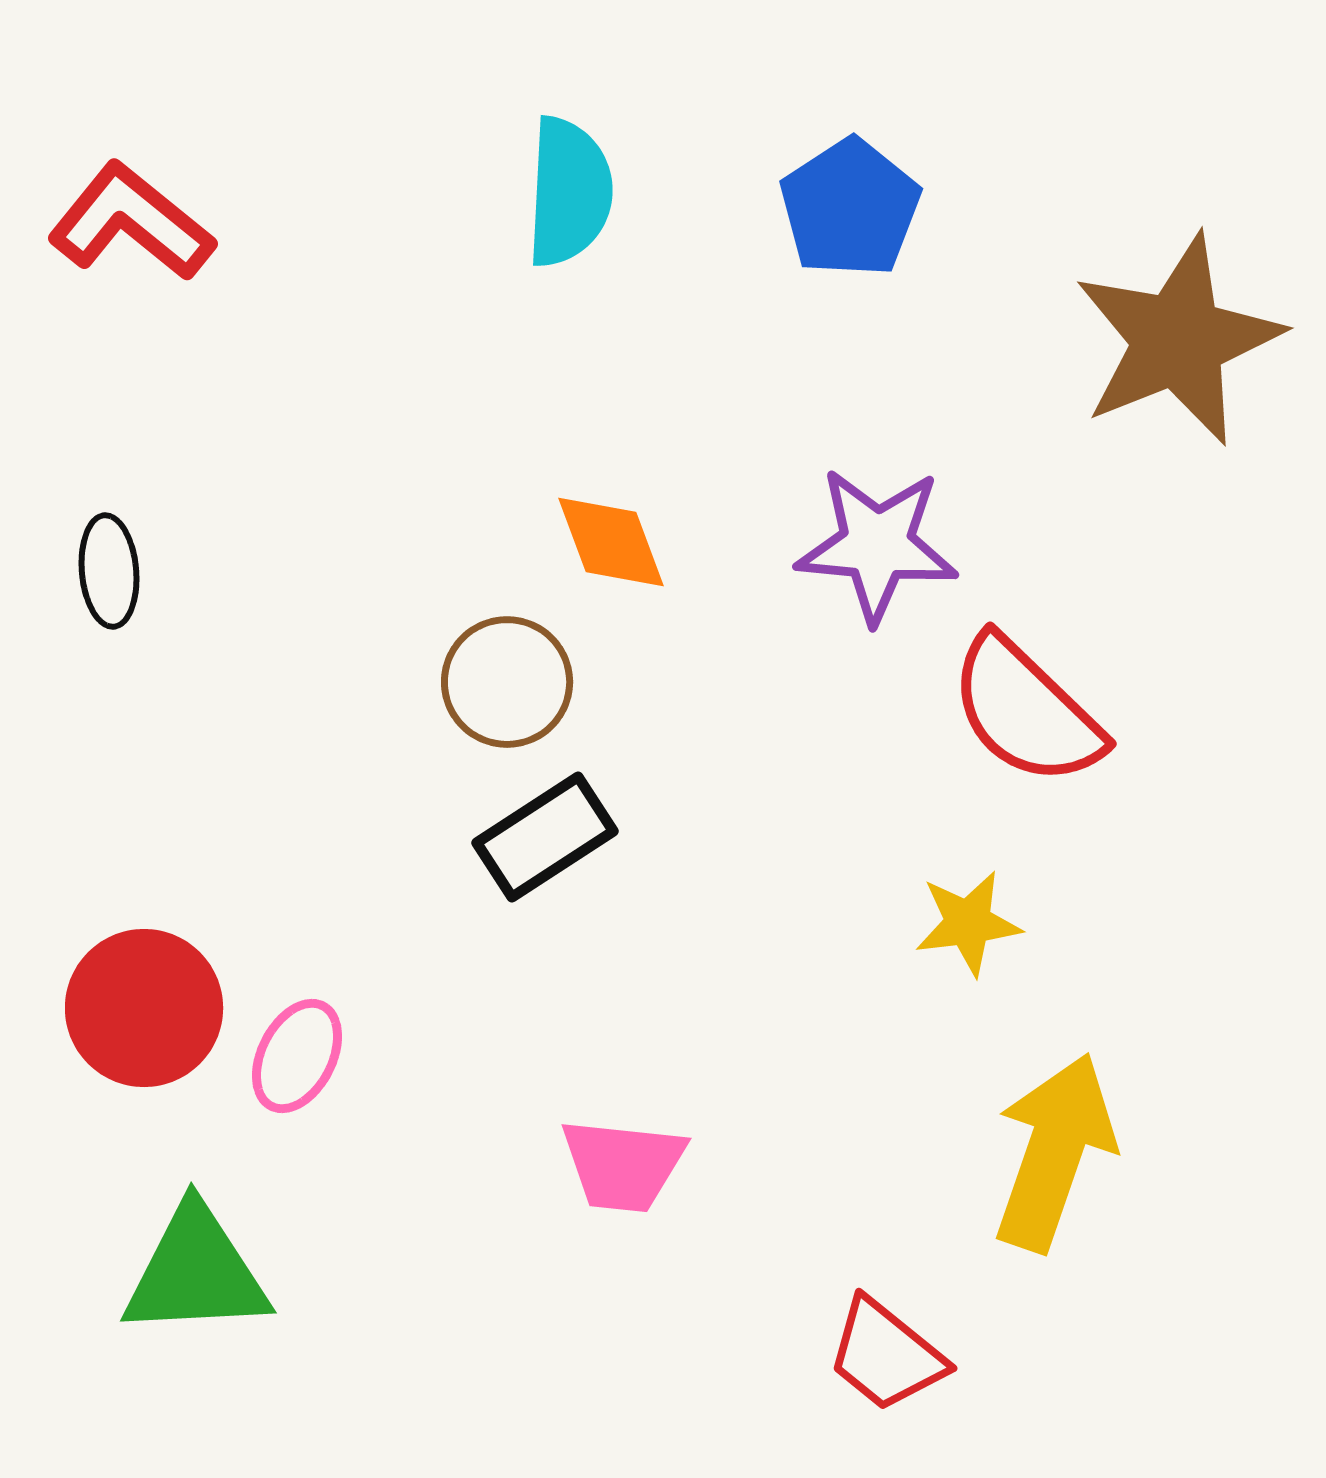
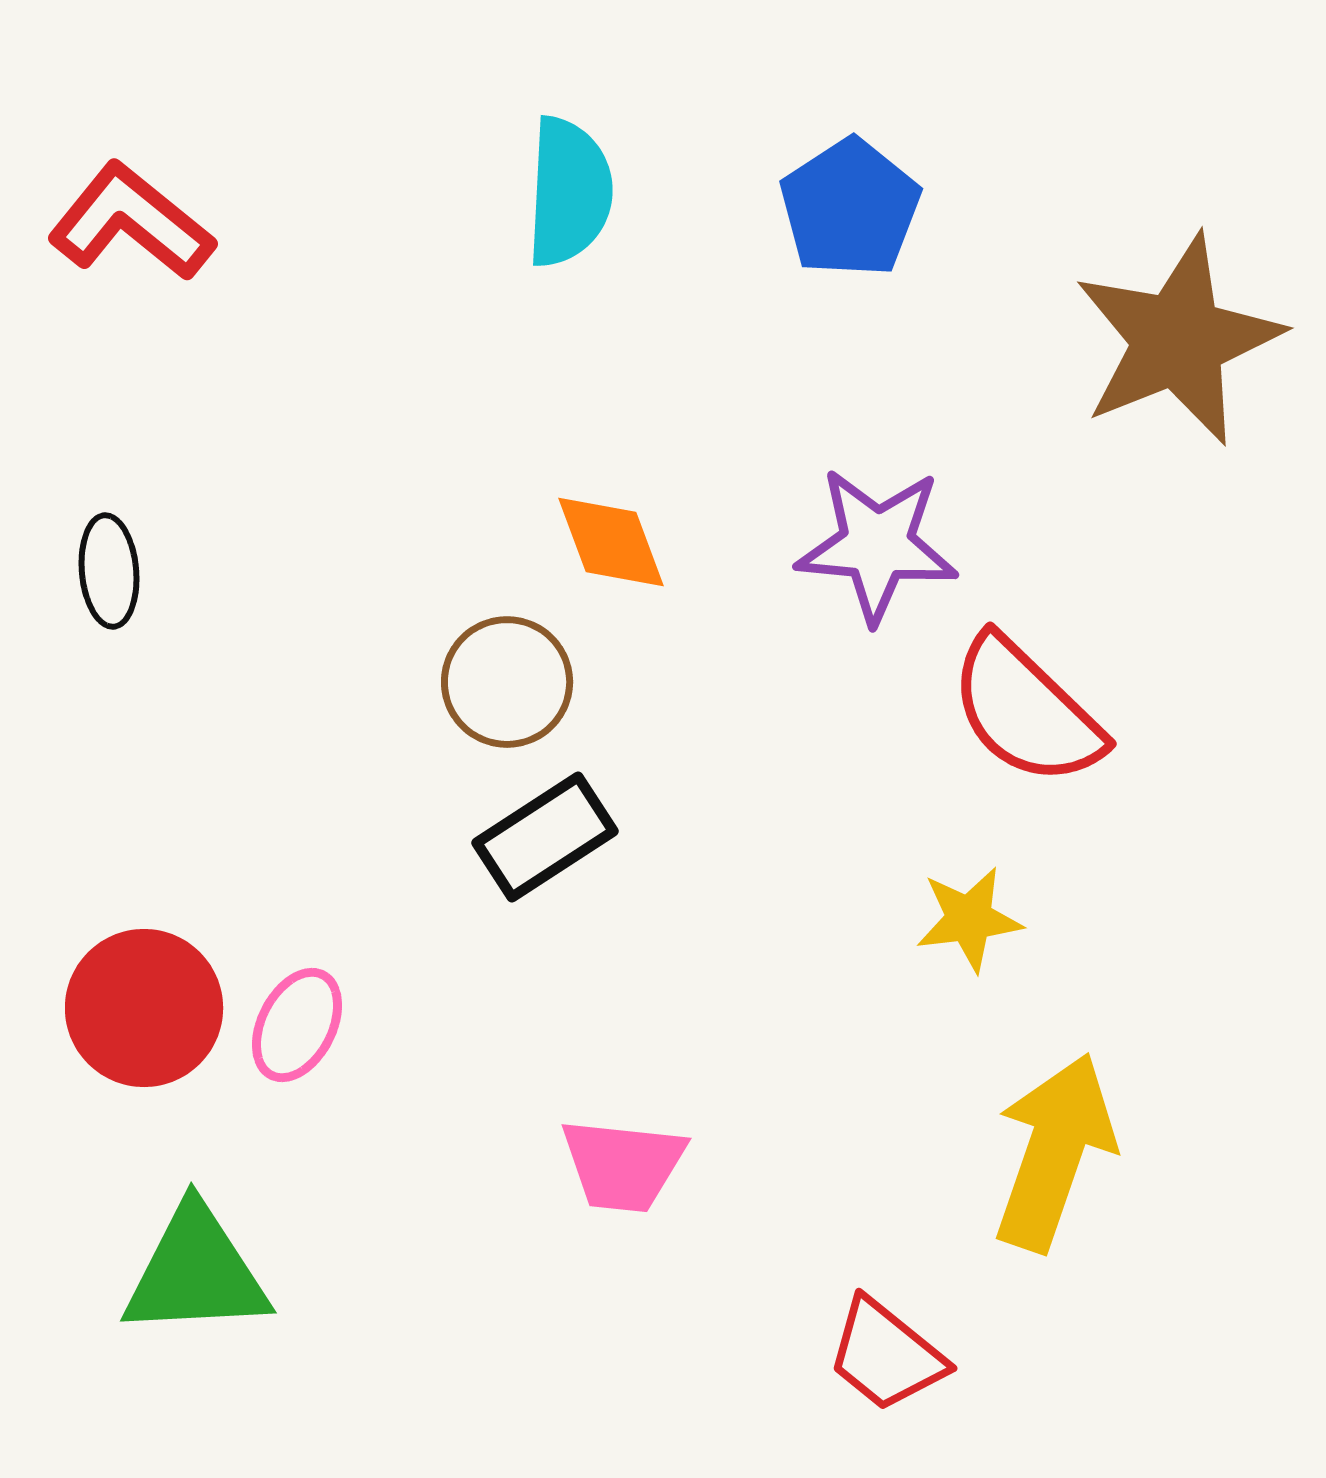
yellow star: moved 1 px right, 4 px up
pink ellipse: moved 31 px up
